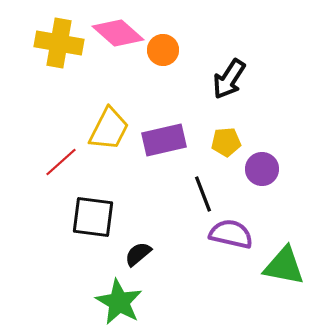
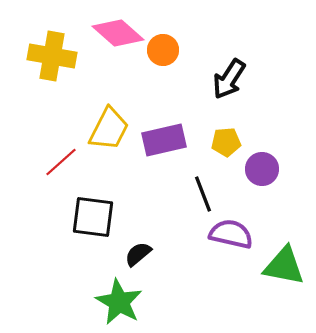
yellow cross: moved 7 px left, 13 px down
